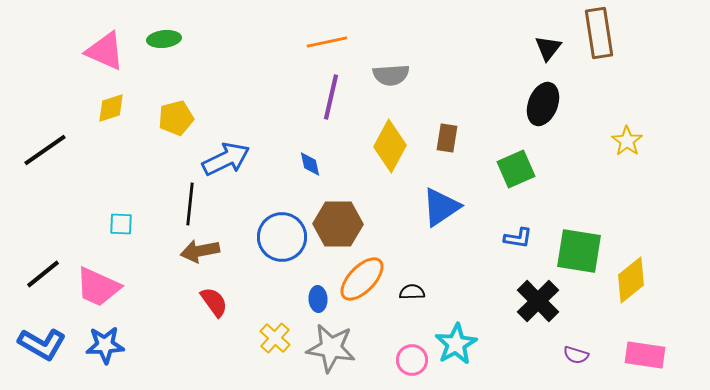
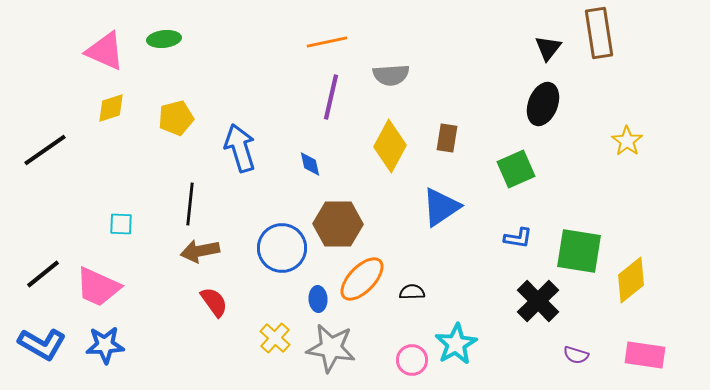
blue arrow at (226, 159): moved 14 px right, 11 px up; rotated 81 degrees counterclockwise
blue circle at (282, 237): moved 11 px down
